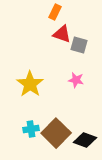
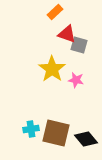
orange rectangle: rotated 21 degrees clockwise
red triangle: moved 5 px right
yellow star: moved 22 px right, 15 px up
brown square: rotated 32 degrees counterclockwise
black diamond: moved 1 px right, 1 px up; rotated 30 degrees clockwise
